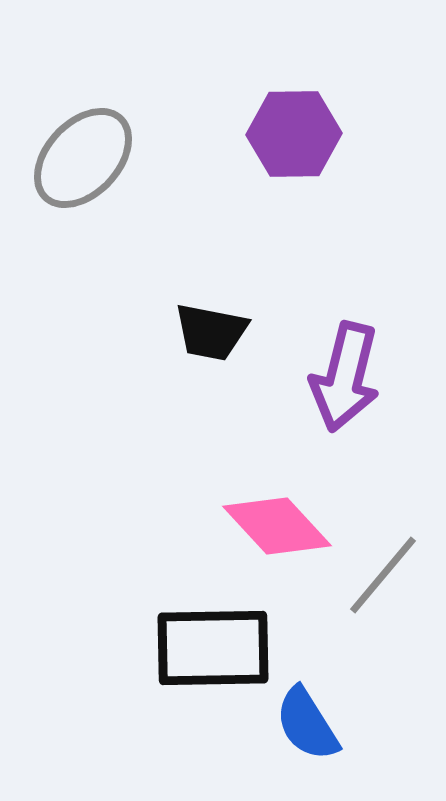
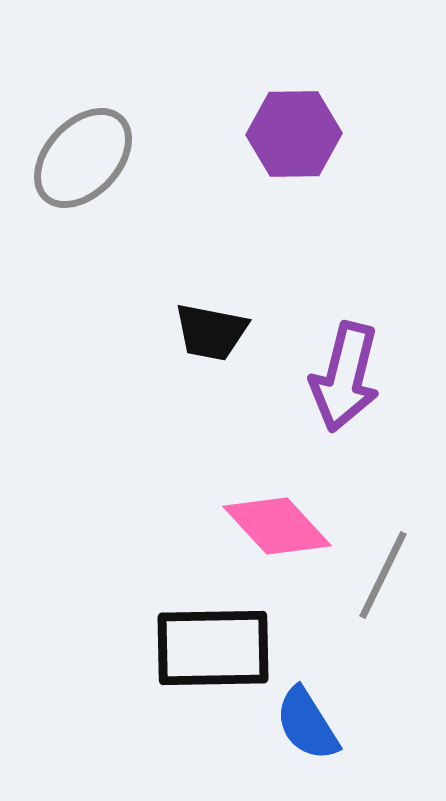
gray line: rotated 14 degrees counterclockwise
